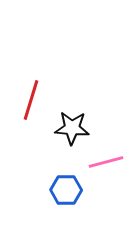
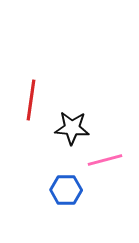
red line: rotated 9 degrees counterclockwise
pink line: moved 1 px left, 2 px up
